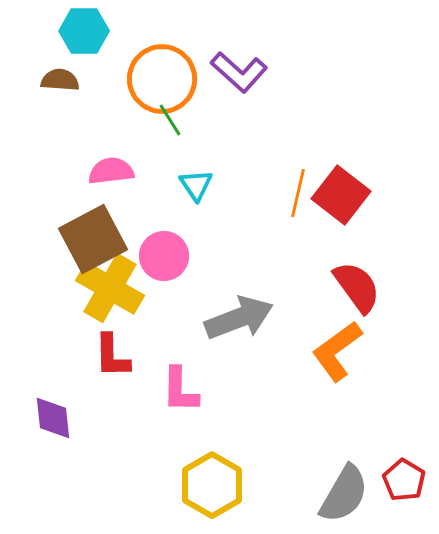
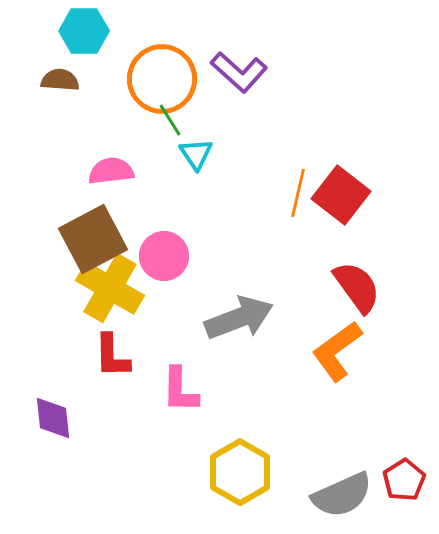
cyan triangle: moved 31 px up
red pentagon: rotated 9 degrees clockwise
yellow hexagon: moved 28 px right, 13 px up
gray semicircle: moved 2 px left, 1 px down; rotated 36 degrees clockwise
